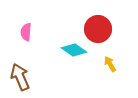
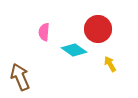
pink semicircle: moved 18 px right
